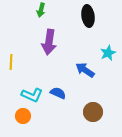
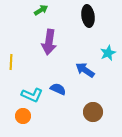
green arrow: rotated 136 degrees counterclockwise
blue semicircle: moved 4 px up
